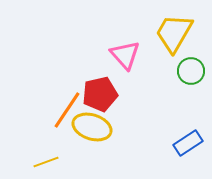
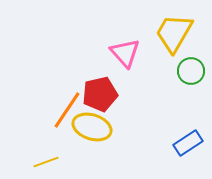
pink triangle: moved 2 px up
